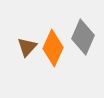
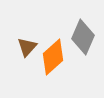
orange diamond: moved 9 px down; rotated 24 degrees clockwise
